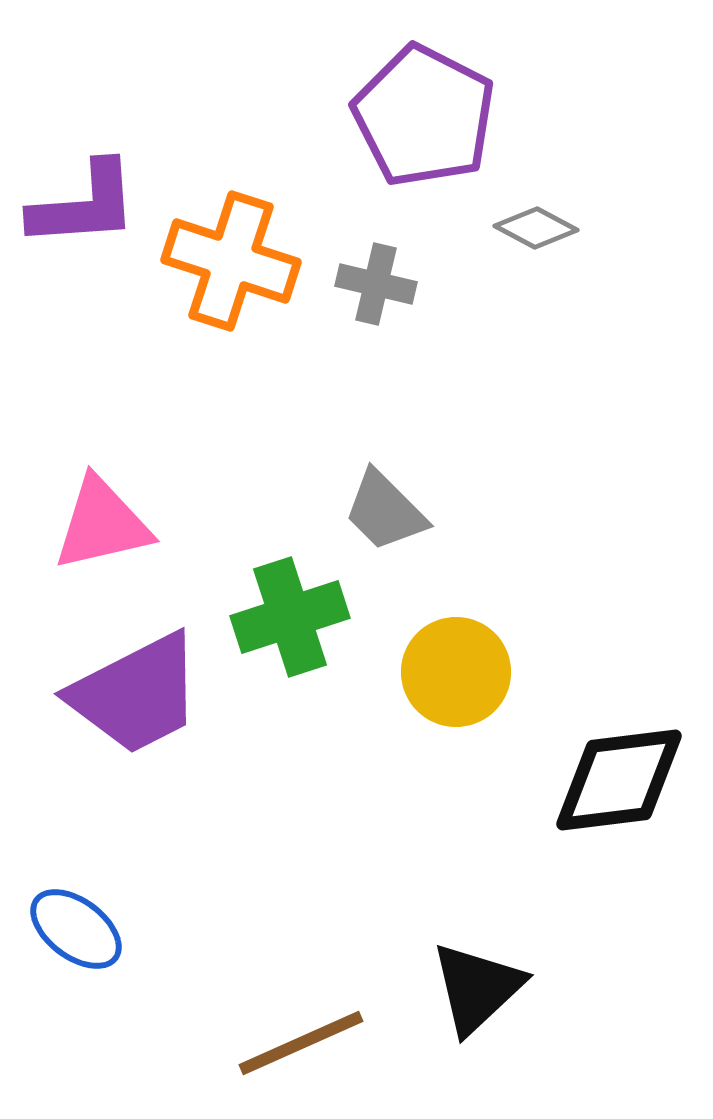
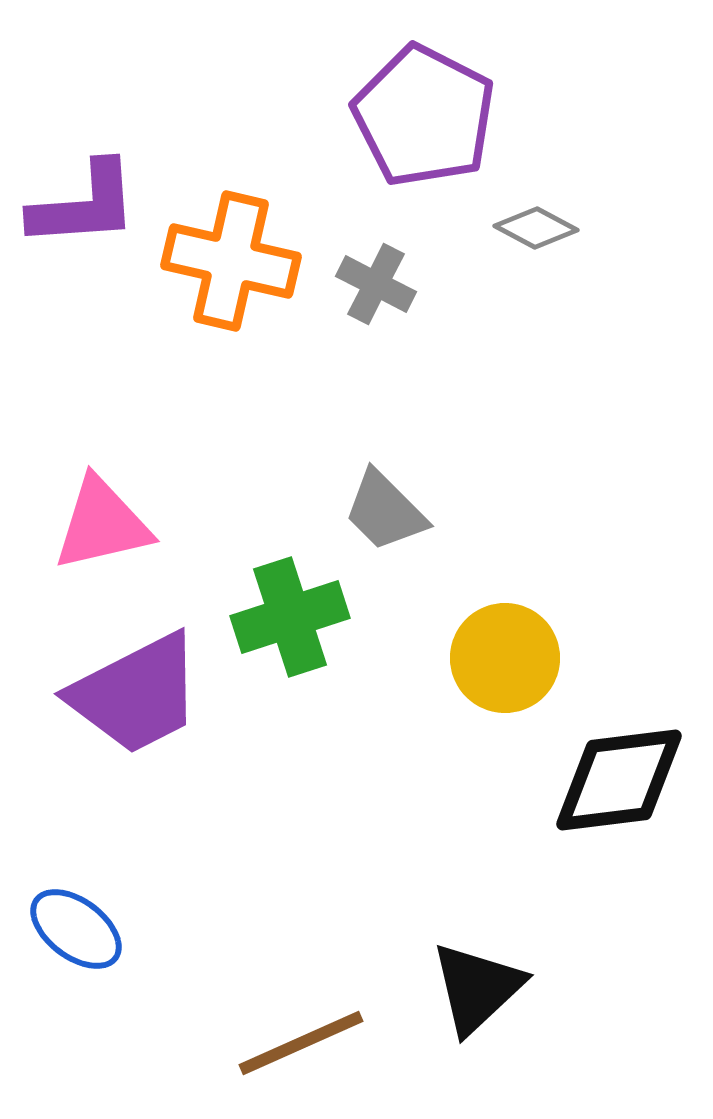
orange cross: rotated 5 degrees counterclockwise
gray cross: rotated 14 degrees clockwise
yellow circle: moved 49 px right, 14 px up
